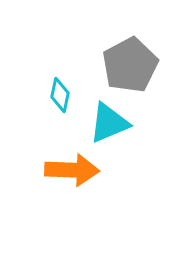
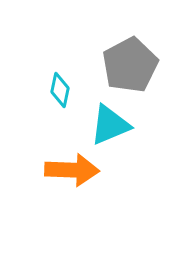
cyan diamond: moved 5 px up
cyan triangle: moved 1 px right, 2 px down
